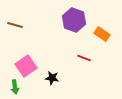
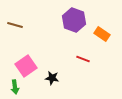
red line: moved 1 px left, 1 px down
